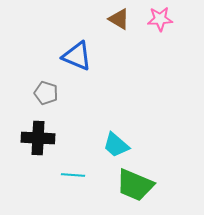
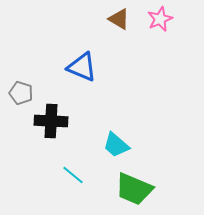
pink star: rotated 20 degrees counterclockwise
blue triangle: moved 5 px right, 11 px down
gray pentagon: moved 25 px left
black cross: moved 13 px right, 17 px up
cyan line: rotated 35 degrees clockwise
green trapezoid: moved 1 px left, 4 px down
